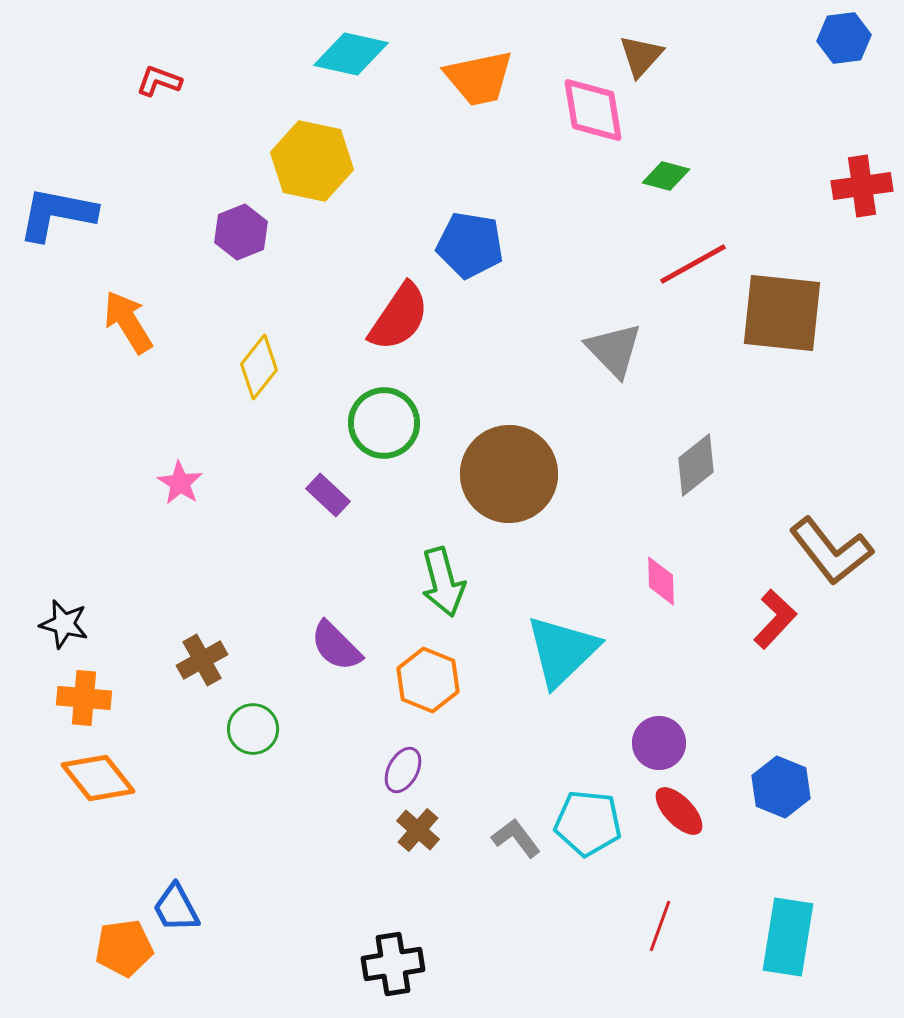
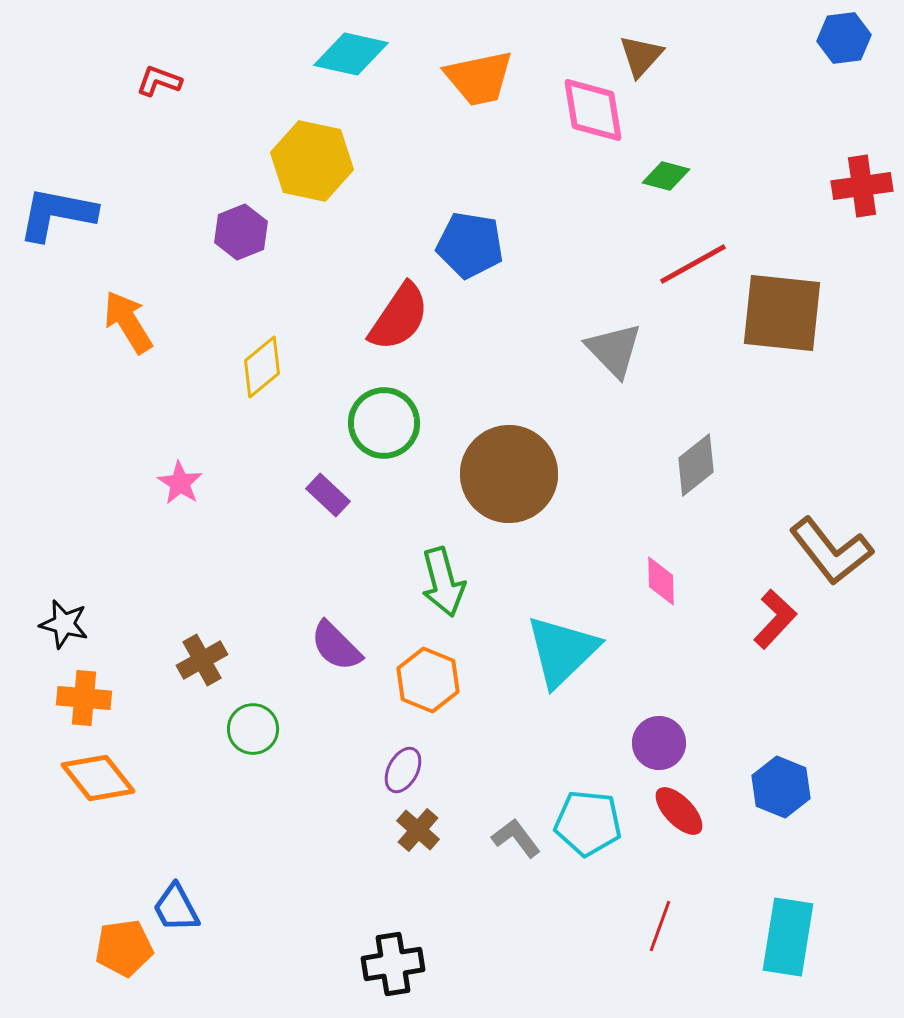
yellow diamond at (259, 367): moved 3 px right; rotated 12 degrees clockwise
